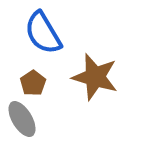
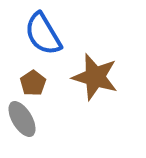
blue semicircle: moved 1 px down
